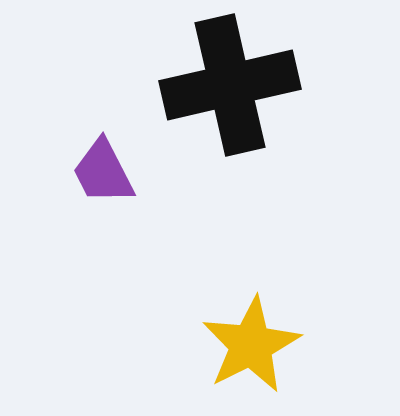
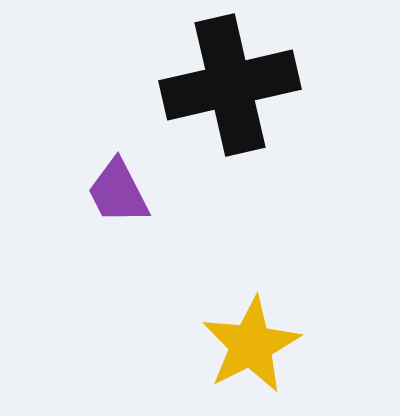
purple trapezoid: moved 15 px right, 20 px down
